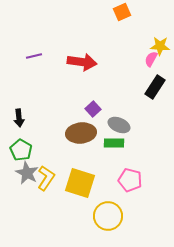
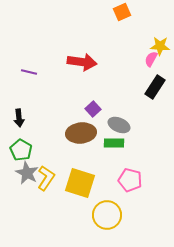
purple line: moved 5 px left, 16 px down; rotated 28 degrees clockwise
yellow circle: moved 1 px left, 1 px up
